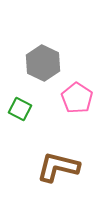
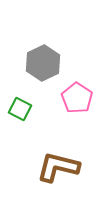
gray hexagon: rotated 8 degrees clockwise
